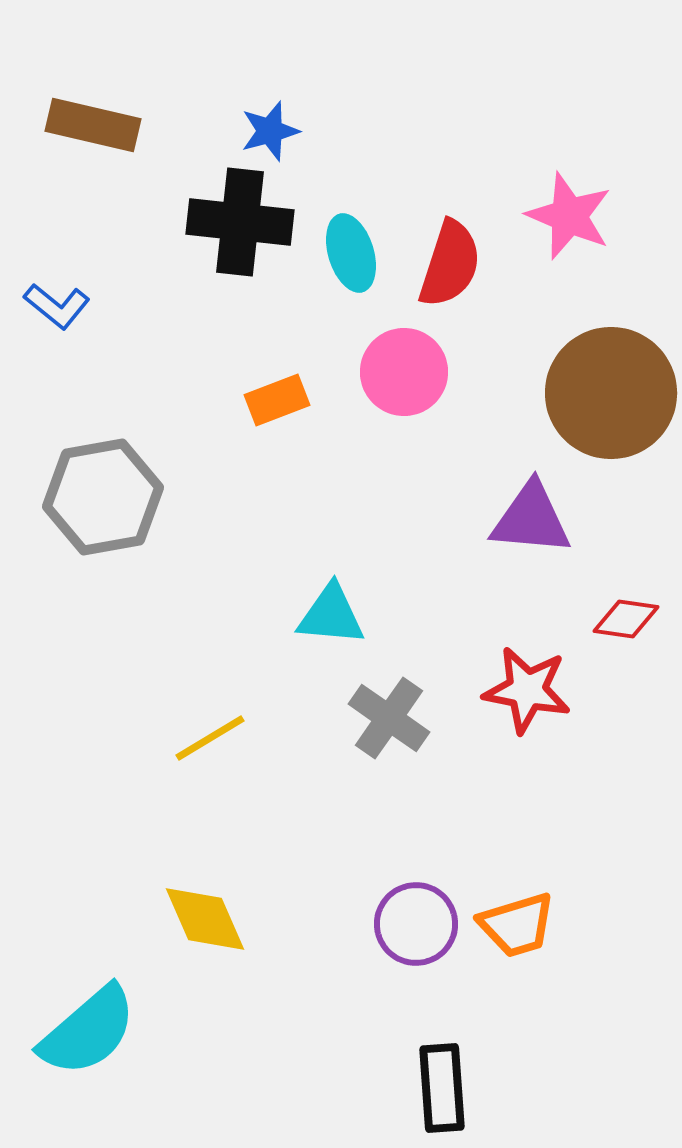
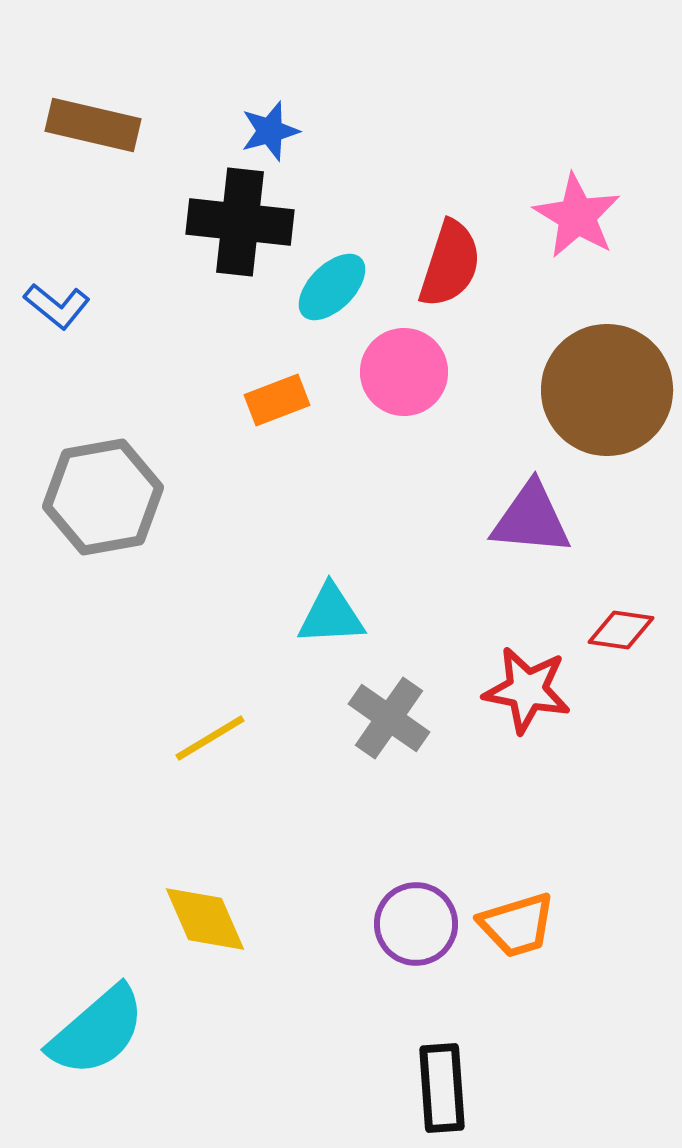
pink star: moved 8 px right; rotated 8 degrees clockwise
cyan ellipse: moved 19 px left, 34 px down; rotated 62 degrees clockwise
brown circle: moved 4 px left, 3 px up
cyan triangle: rotated 8 degrees counterclockwise
red diamond: moved 5 px left, 11 px down
cyan semicircle: moved 9 px right
